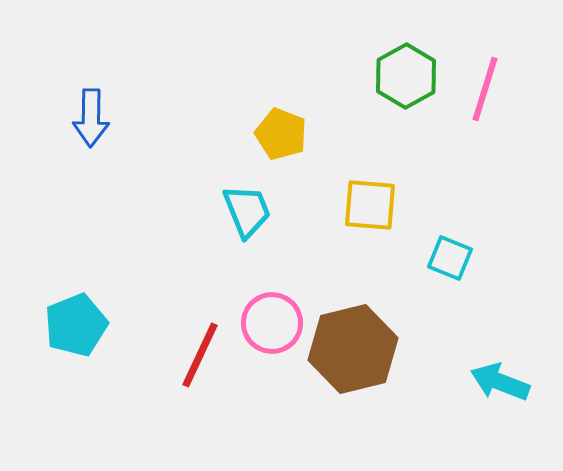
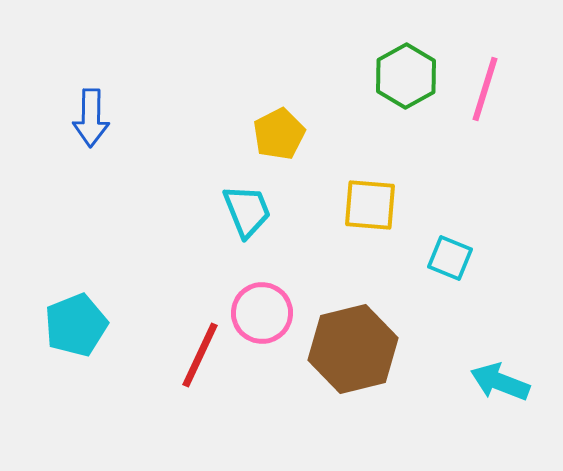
yellow pentagon: moved 2 px left; rotated 24 degrees clockwise
pink circle: moved 10 px left, 10 px up
